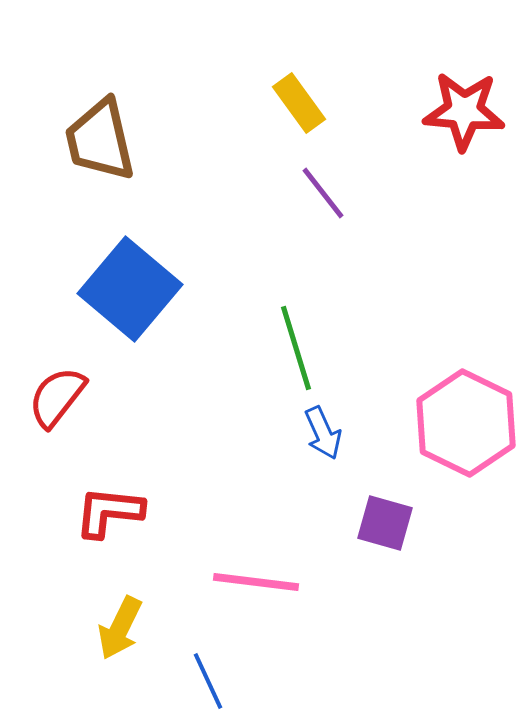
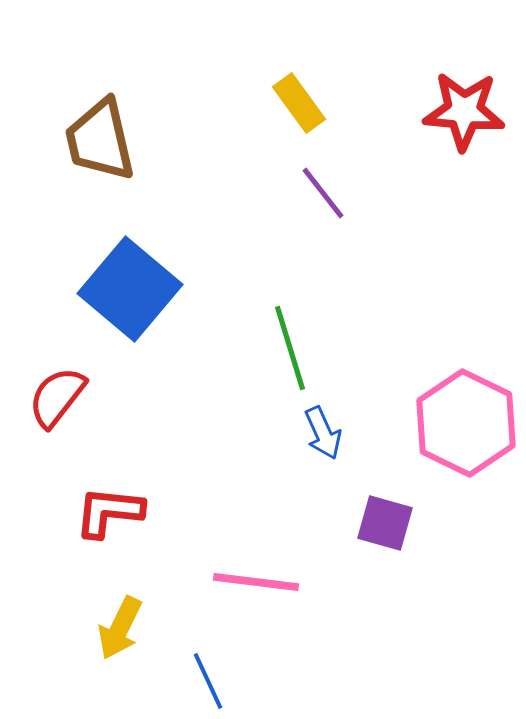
green line: moved 6 px left
